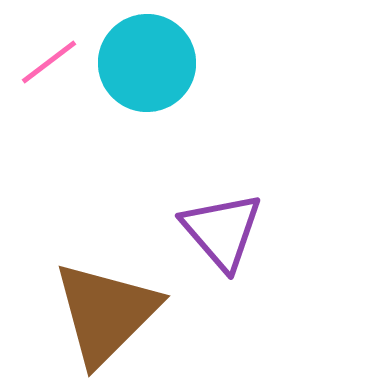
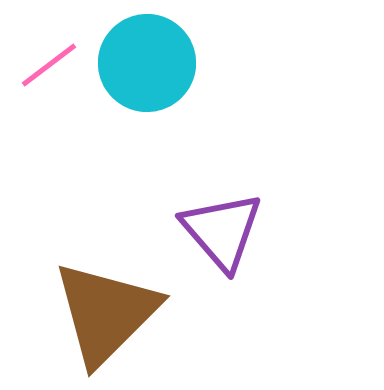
pink line: moved 3 px down
